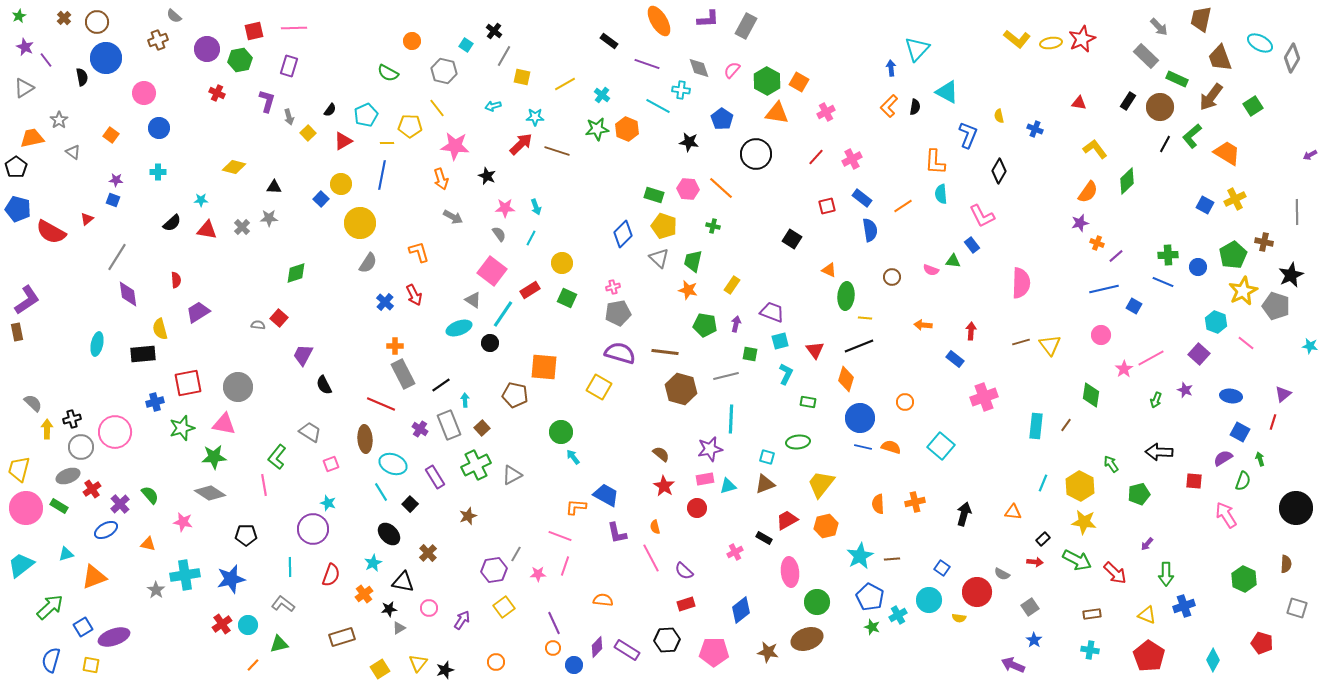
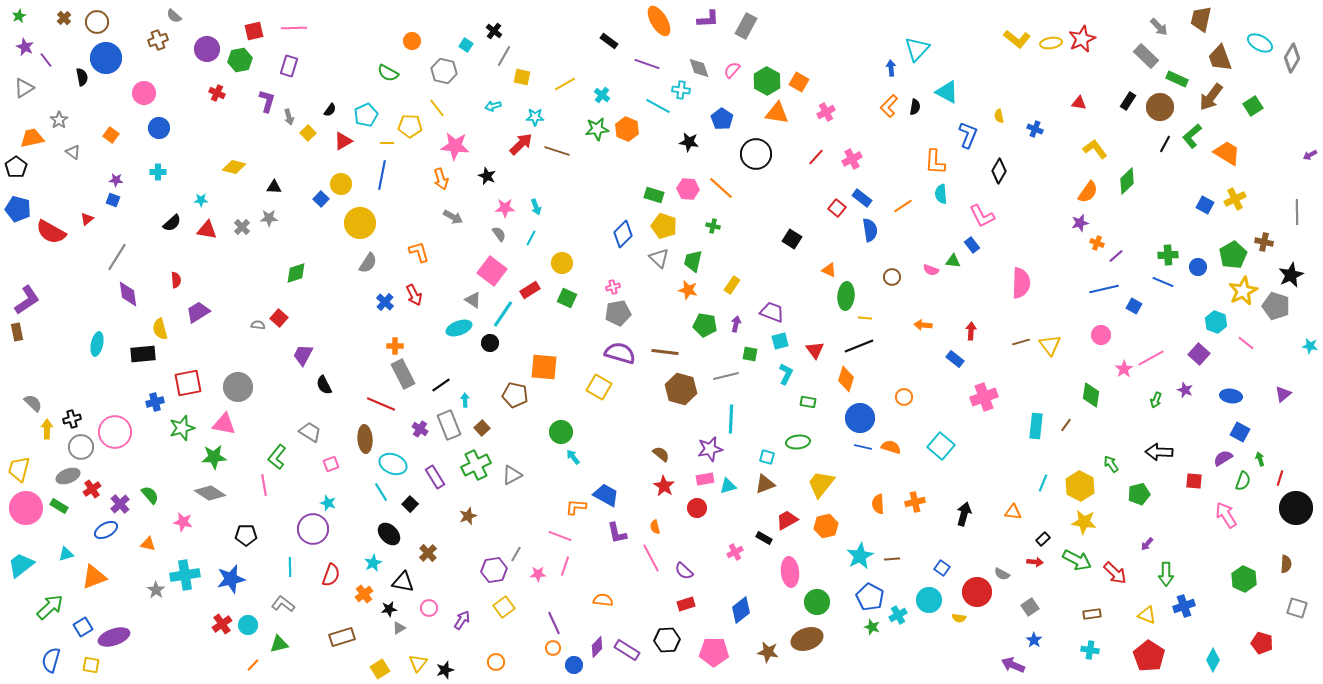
red square at (827, 206): moved 10 px right, 2 px down; rotated 36 degrees counterclockwise
orange circle at (905, 402): moved 1 px left, 5 px up
red line at (1273, 422): moved 7 px right, 56 px down
